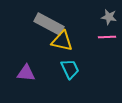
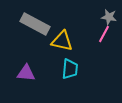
gray rectangle: moved 14 px left
pink line: moved 3 px left, 3 px up; rotated 60 degrees counterclockwise
cyan trapezoid: rotated 30 degrees clockwise
